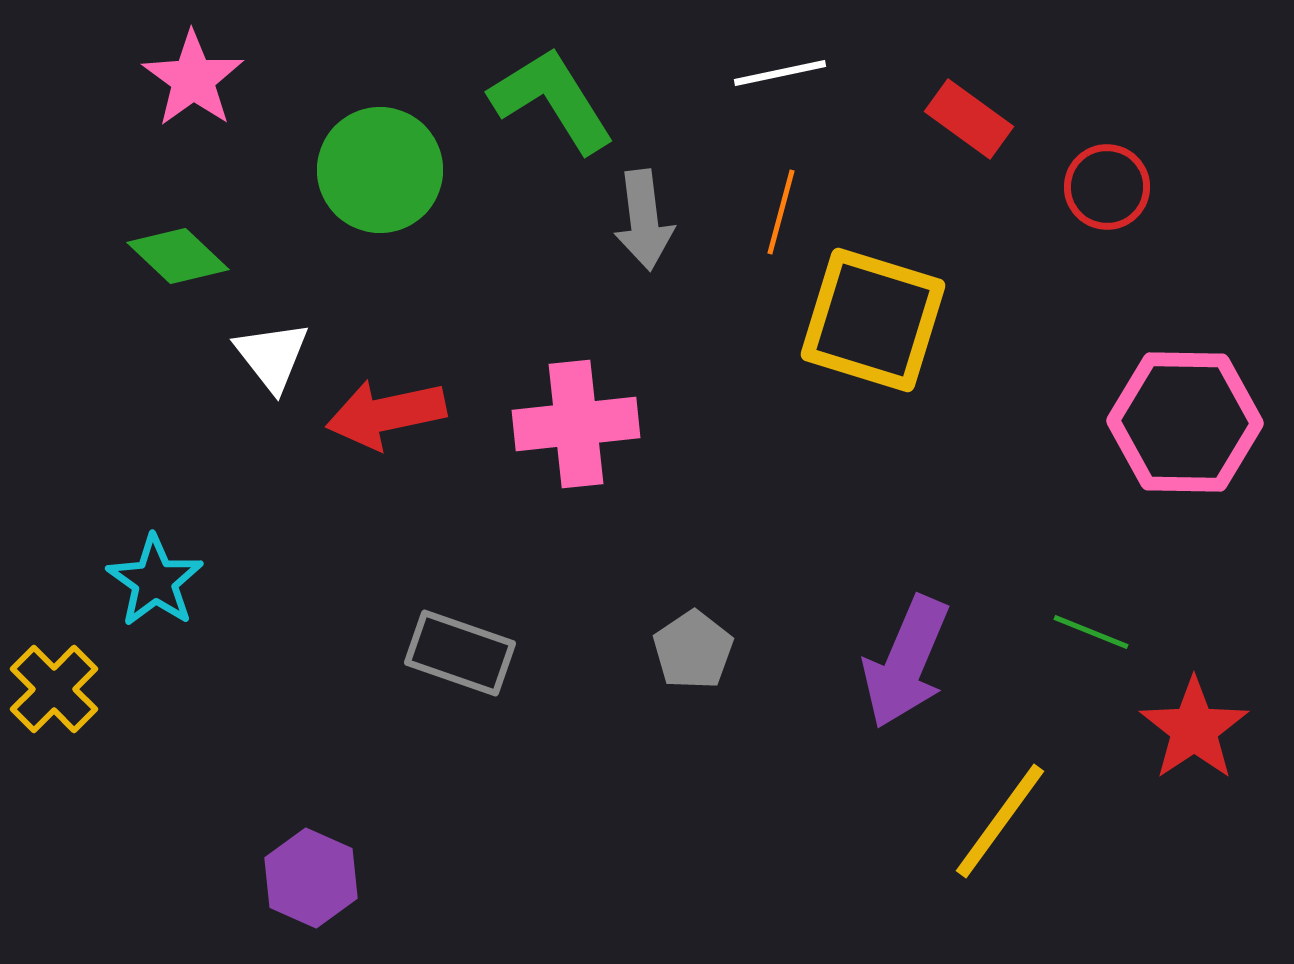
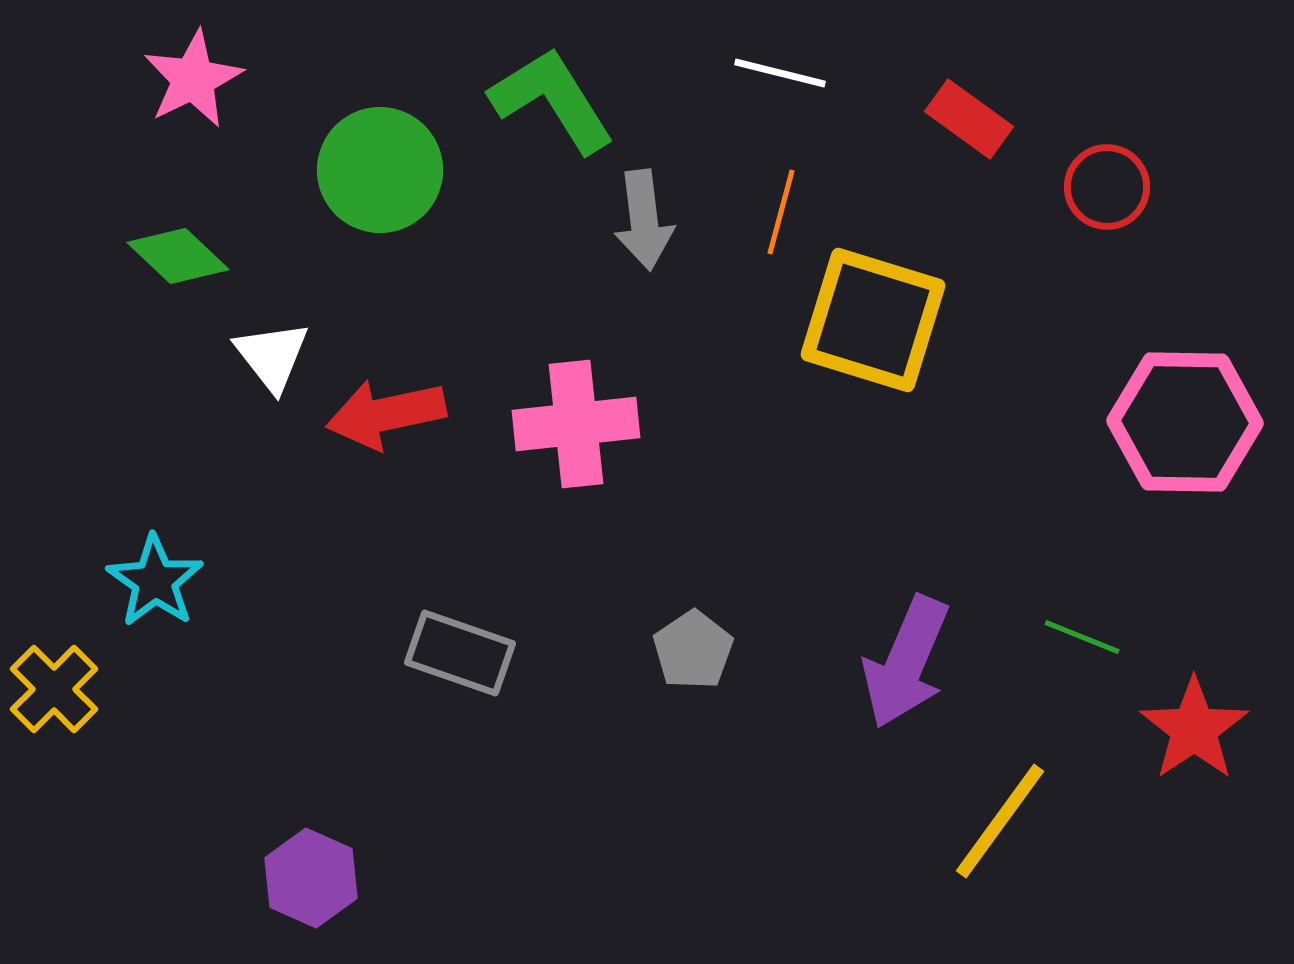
white line: rotated 26 degrees clockwise
pink star: rotated 10 degrees clockwise
green line: moved 9 px left, 5 px down
